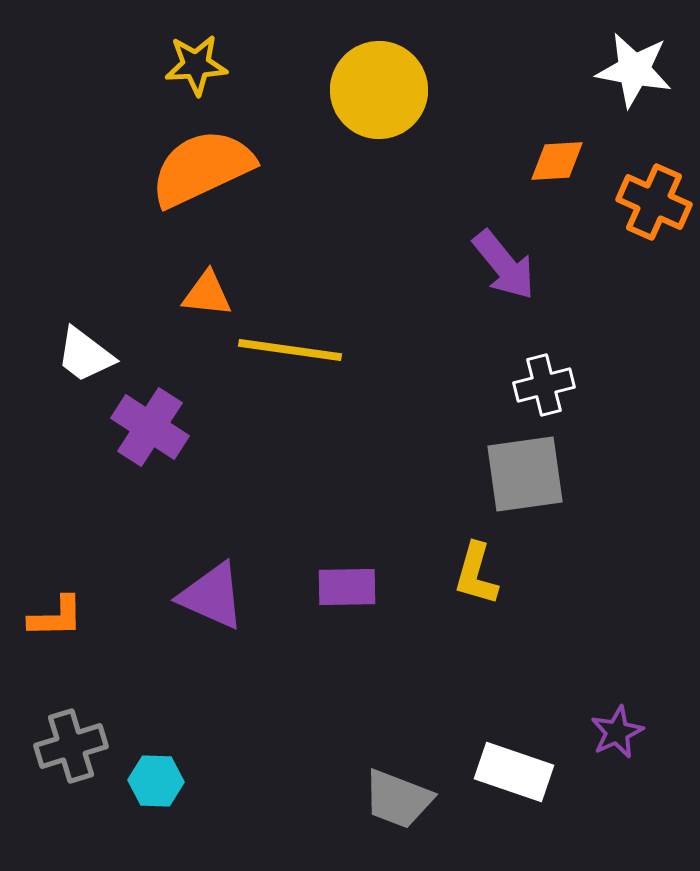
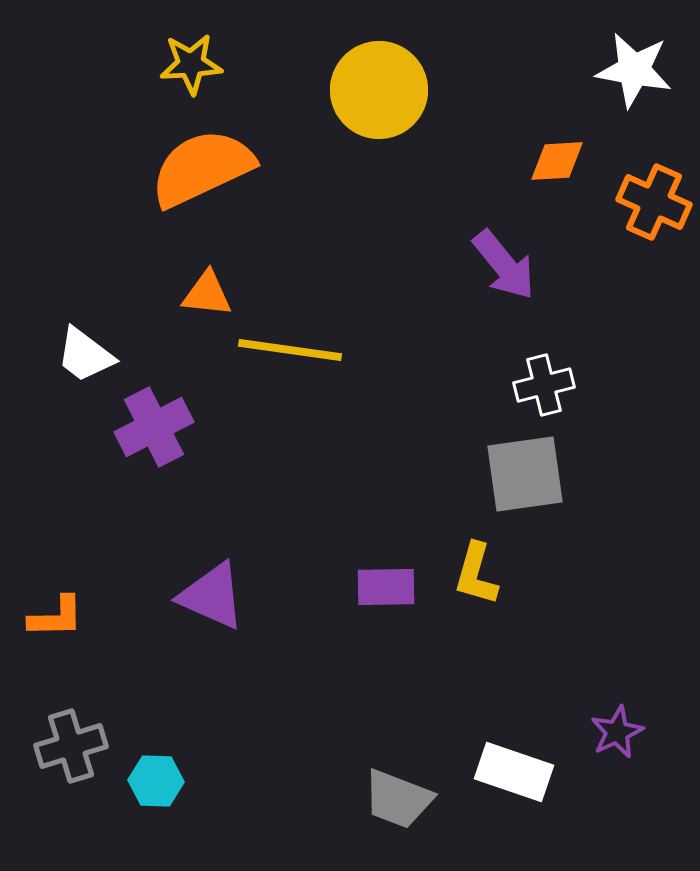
yellow star: moved 5 px left, 1 px up
purple cross: moved 4 px right; rotated 30 degrees clockwise
purple rectangle: moved 39 px right
